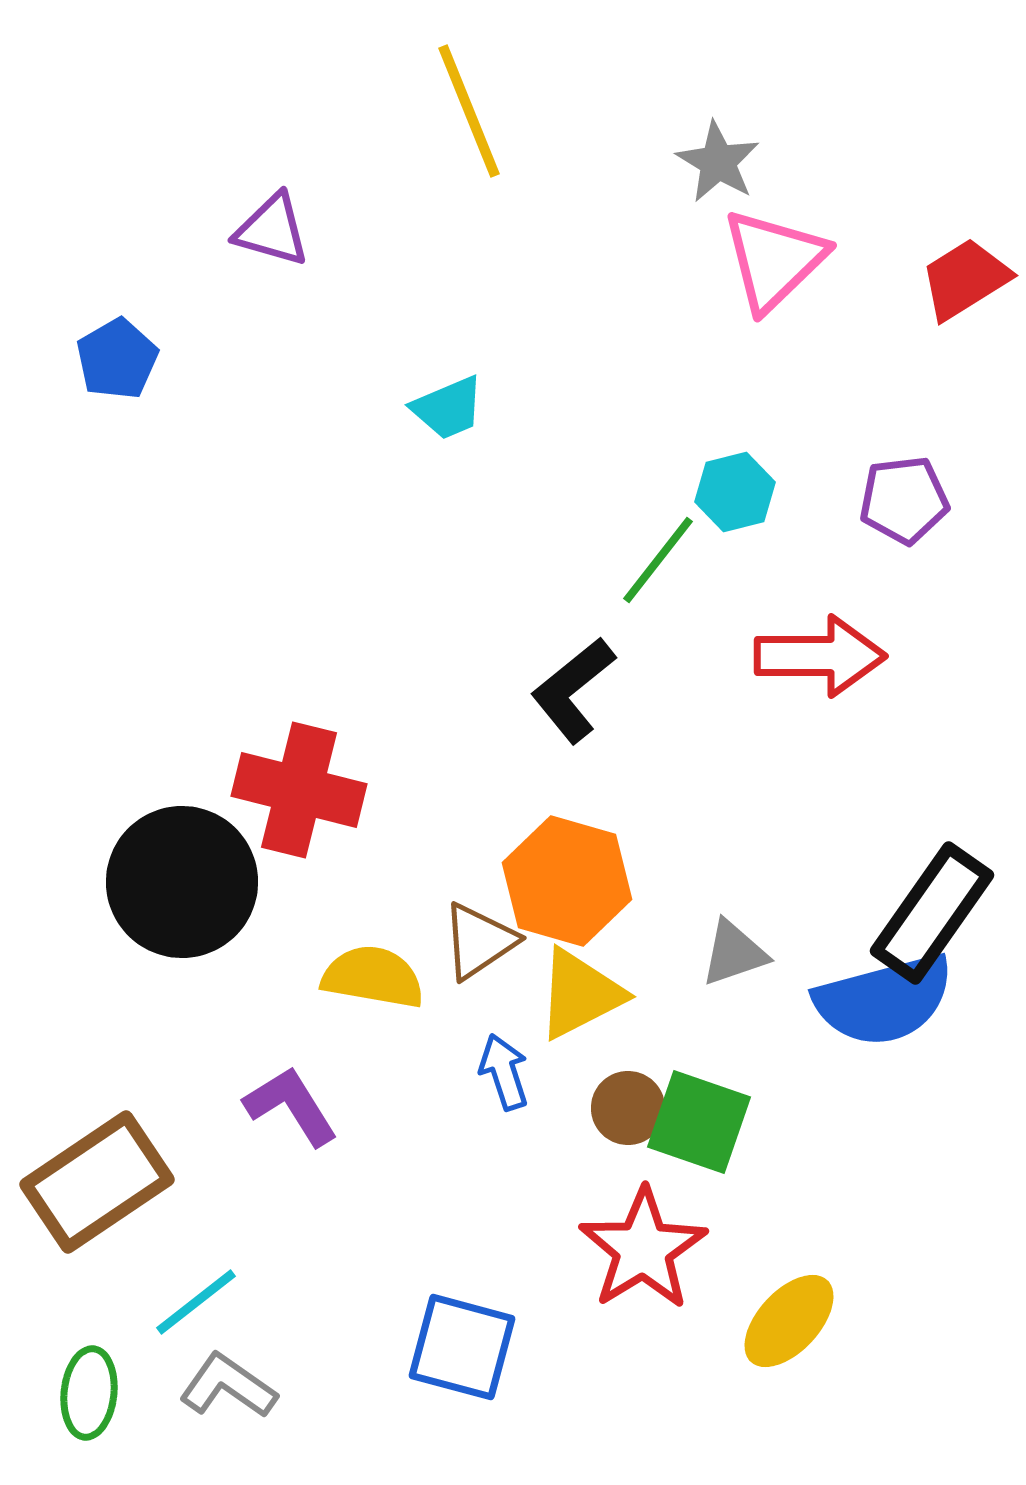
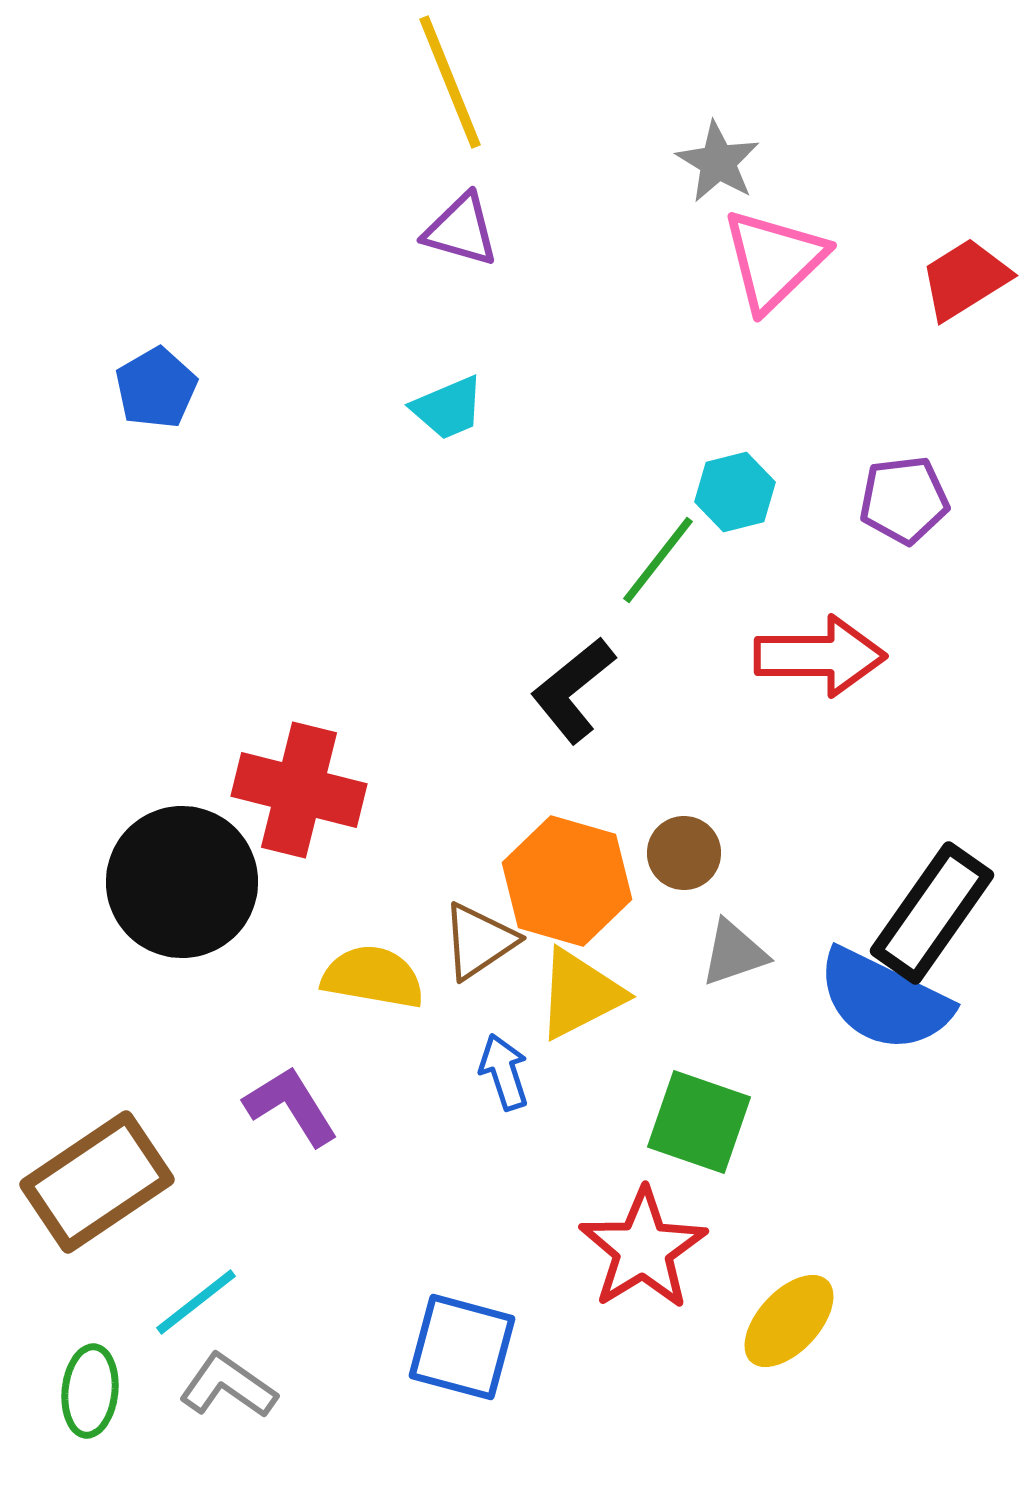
yellow line: moved 19 px left, 29 px up
purple triangle: moved 189 px right
blue pentagon: moved 39 px right, 29 px down
blue semicircle: rotated 41 degrees clockwise
brown circle: moved 56 px right, 255 px up
green ellipse: moved 1 px right, 2 px up
